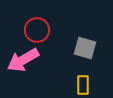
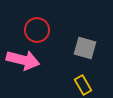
pink arrow: rotated 136 degrees counterclockwise
yellow rectangle: rotated 30 degrees counterclockwise
